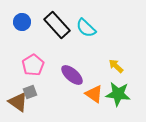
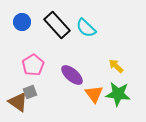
orange triangle: rotated 18 degrees clockwise
